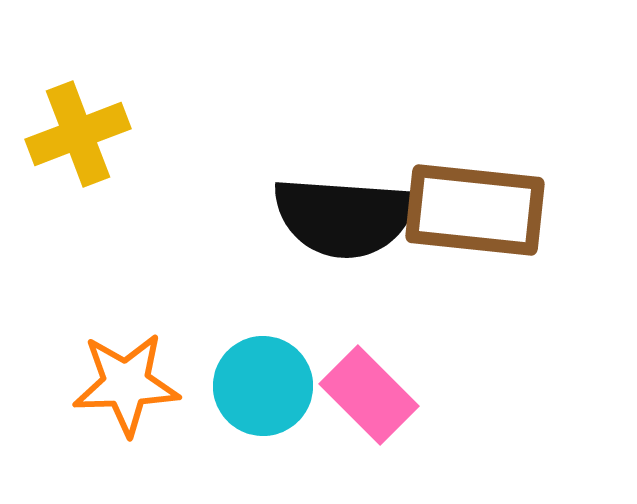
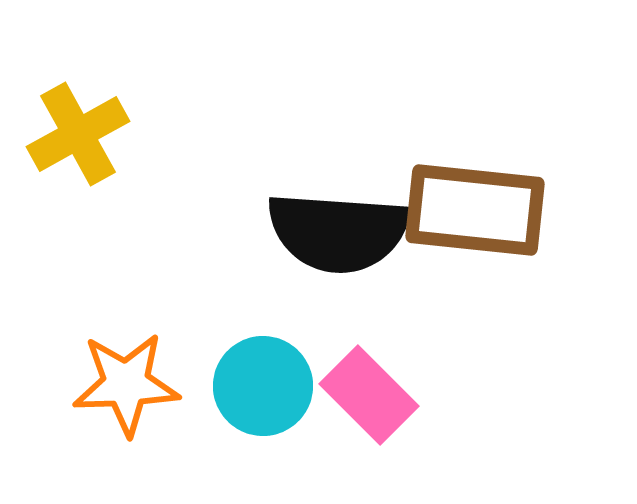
yellow cross: rotated 8 degrees counterclockwise
black semicircle: moved 6 px left, 15 px down
